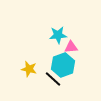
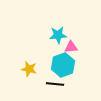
black line: moved 2 px right, 5 px down; rotated 36 degrees counterclockwise
